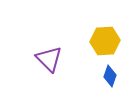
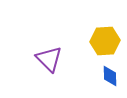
blue diamond: rotated 20 degrees counterclockwise
